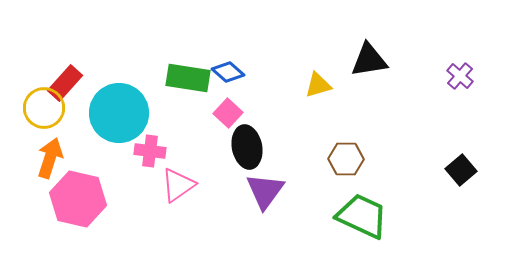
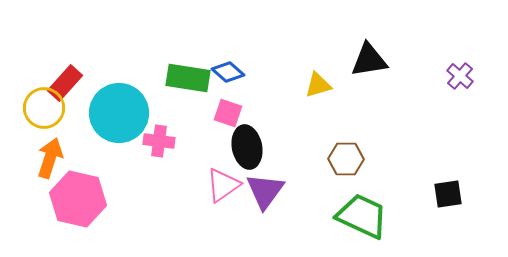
pink square: rotated 24 degrees counterclockwise
pink cross: moved 9 px right, 10 px up
black square: moved 13 px left, 24 px down; rotated 32 degrees clockwise
pink triangle: moved 45 px right
